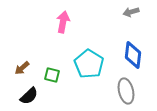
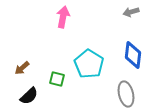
pink arrow: moved 5 px up
green square: moved 5 px right, 4 px down
gray ellipse: moved 3 px down
